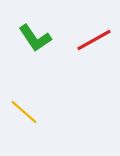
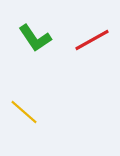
red line: moved 2 px left
